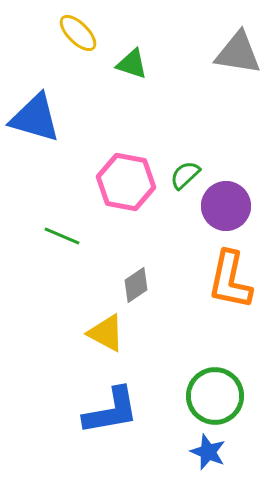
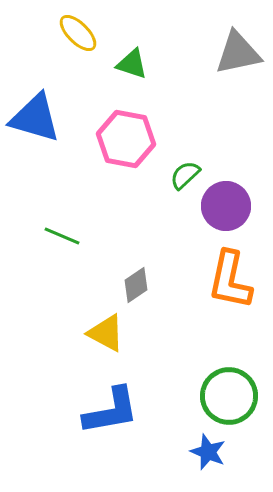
gray triangle: rotated 21 degrees counterclockwise
pink hexagon: moved 43 px up
green circle: moved 14 px right
